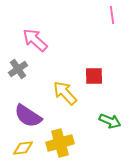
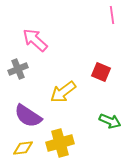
gray cross: rotated 12 degrees clockwise
red square: moved 7 px right, 4 px up; rotated 24 degrees clockwise
yellow arrow: moved 2 px left, 1 px up; rotated 84 degrees counterclockwise
